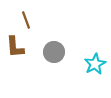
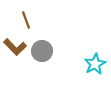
brown L-shape: rotated 40 degrees counterclockwise
gray circle: moved 12 px left, 1 px up
